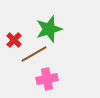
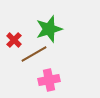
pink cross: moved 2 px right, 1 px down
